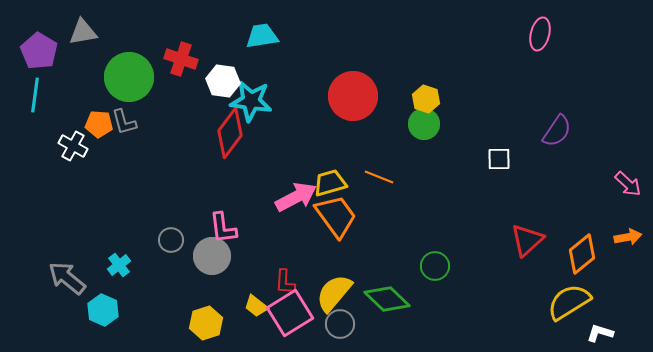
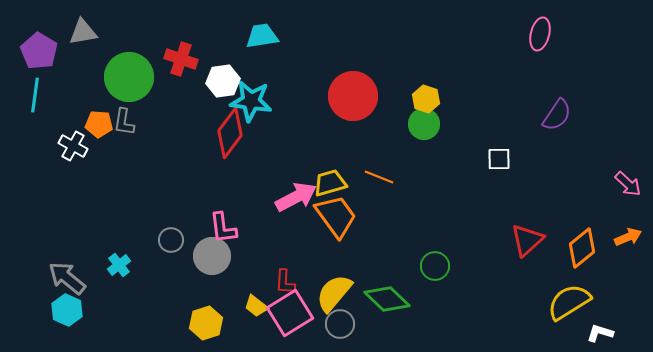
white hexagon at (223, 81): rotated 16 degrees counterclockwise
gray L-shape at (124, 122): rotated 24 degrees clockwise
purple semicircle at (557, 131): moved 16 px up
orange arrow at (628, 237): rotated 12 degrees counterclockwise
orange diamond at (582, 254): moved 6 px up
cyan hexagon at (103, 310): moved 36 px left
